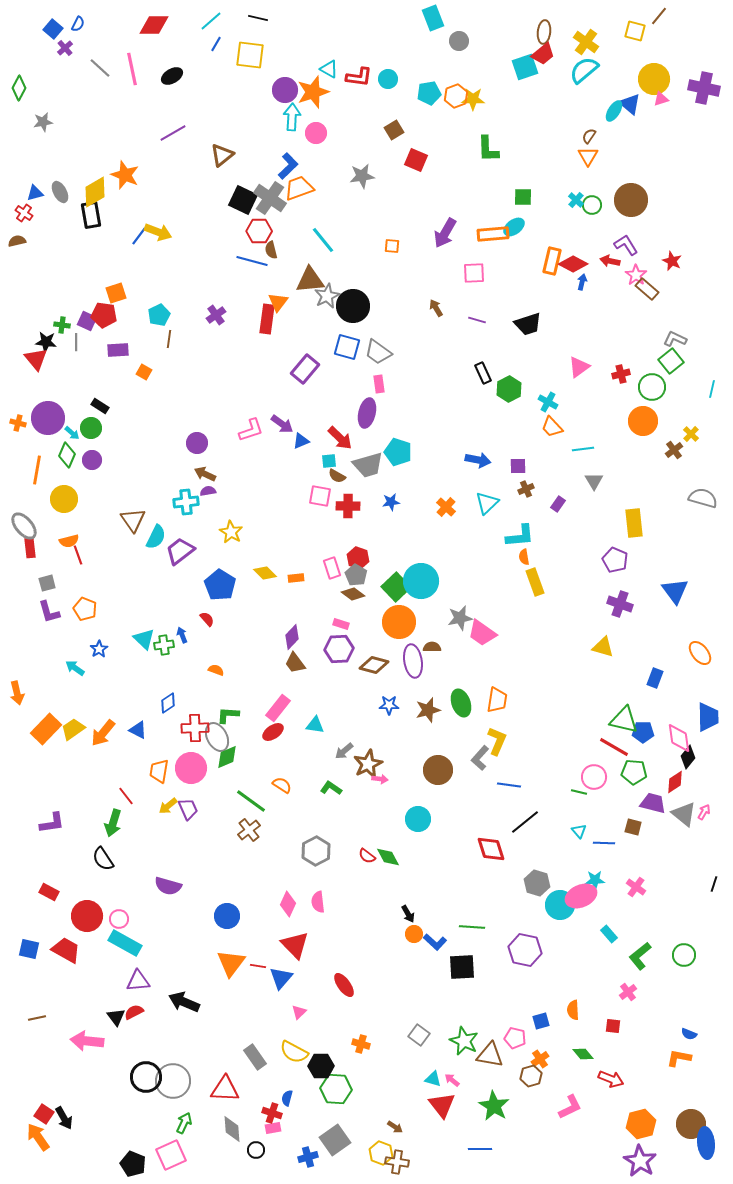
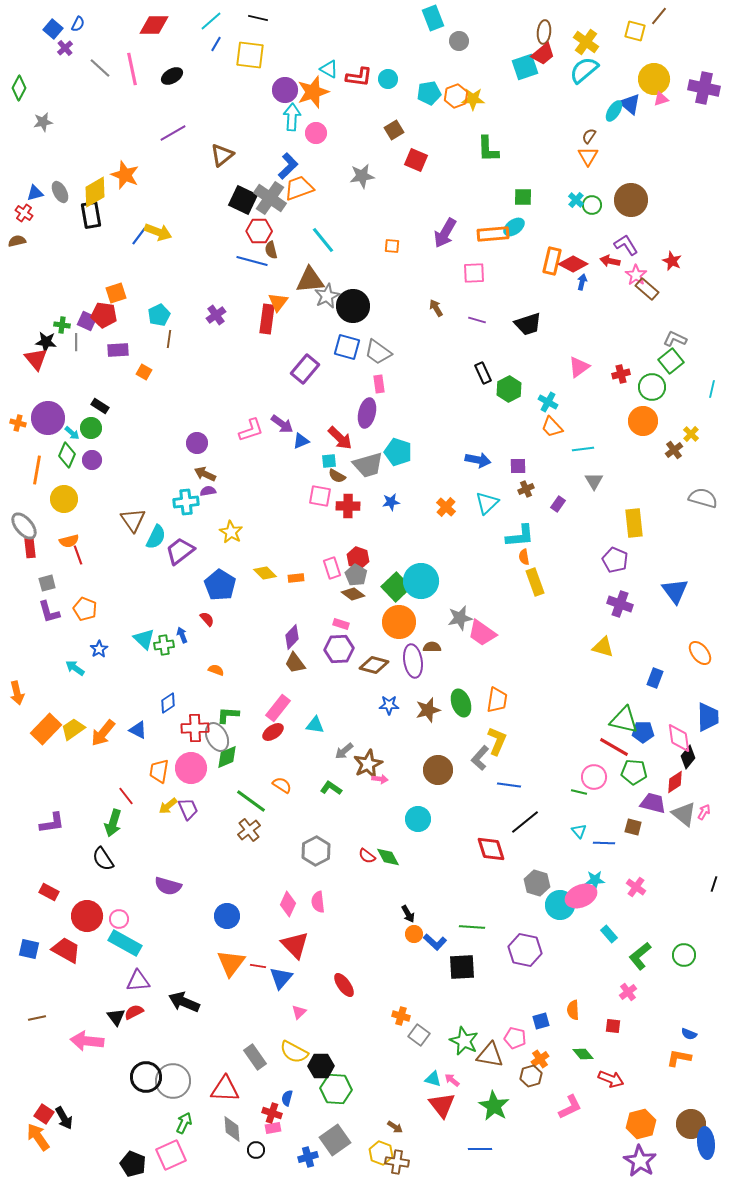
orange cross at (361, 1044): moved 40 px right, 28 px up
